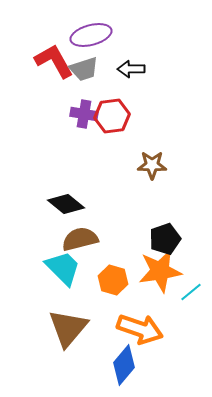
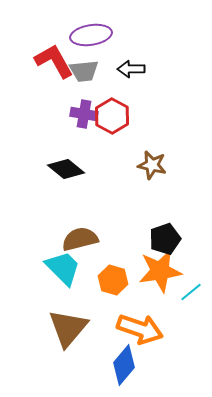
purple ellipse: rotated 6 degrees clockwise
gray trapezoid: moved 2 px down; rotated 12 degrees clockwise
red hexagon: rotated 24 degrees counterclockwise
brown star: rotated 12 degrees clockwise
black diamond: moved 35 px up
